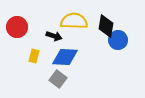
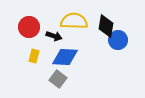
red circle: moved 12 px right
